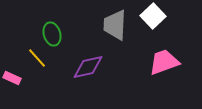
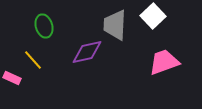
green ellipse: moved 8 px left, 8 px up
yellow line: moved 4 px left, 2 px down
purple diamond: moved 1 px left, 15 px up
